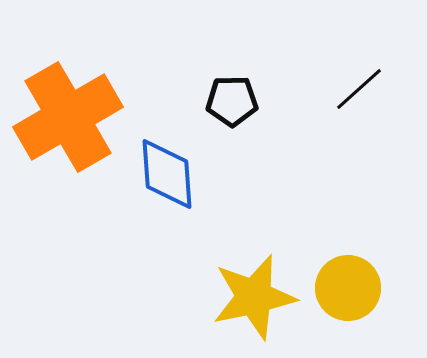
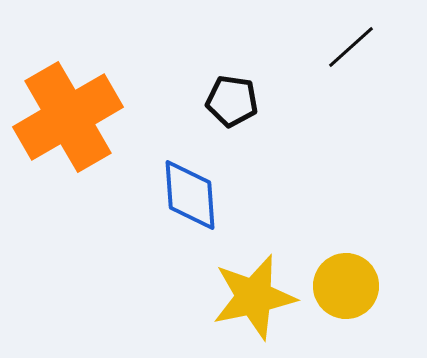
black line: moved 8 px left, 42 px up
black pentagon: rotated 9 degrees clockwise
blue diamond: moved 23 px right, 21 px down
yellow circle: moved 2 px left, 2 px up
